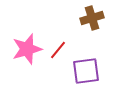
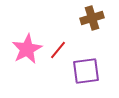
pink star: rotated 12 degrees counterclockwise
